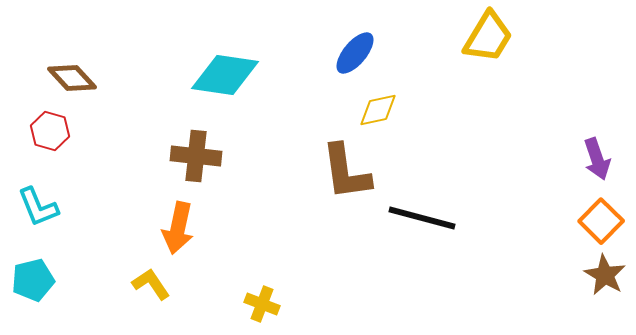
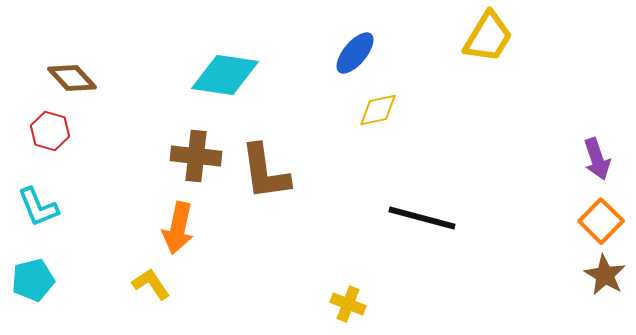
brown L-shape: moved 81 px left
yellow cross: moved 86 px right
